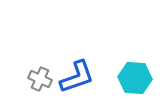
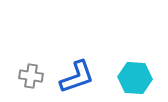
gray cross: moved 9 px left, 3 px up; rotated 15 degrees counterclockwise
